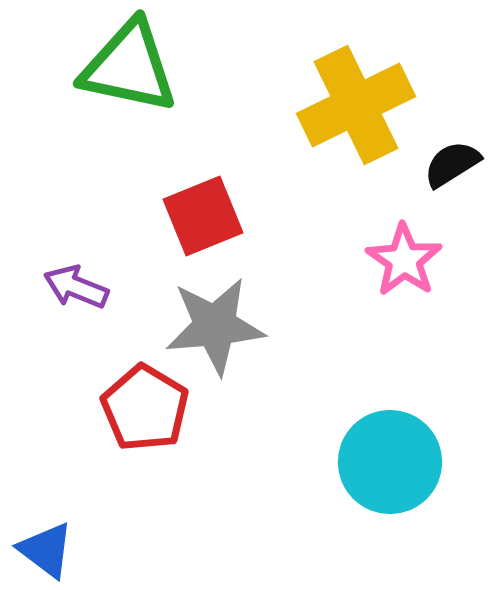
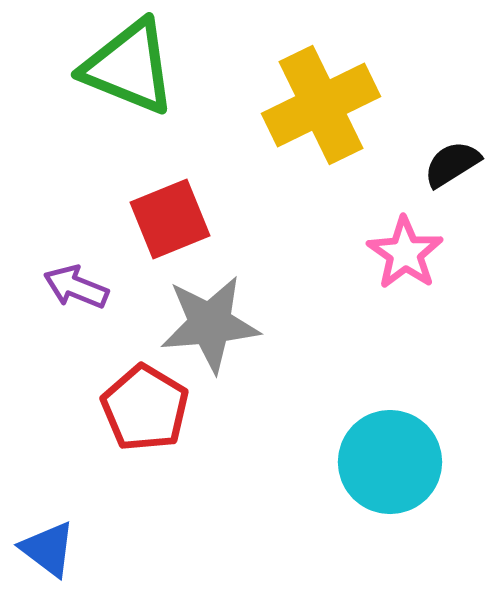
green triangle: rotated 10 degrees clockwise
yellow cross: moved 35 px left
red square: moved 33 px left, 3 px down
pink star: moved 1 px right, 7 px up
gray star: moved 5 px left, 2 px up
blue triangle: moved 2 px right, 1 px up
